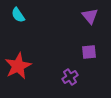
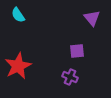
purple triangle: moved 2 px right, 2 px down
purple square: moved 12 px left, 1 px up
purple cross: rotated 35 degrees counterclockwise
